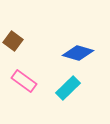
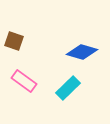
brown square: moved 1 px right; rotated 18 degrees counterclockwise
blue diamond: moved 4 px right, 1 px up
